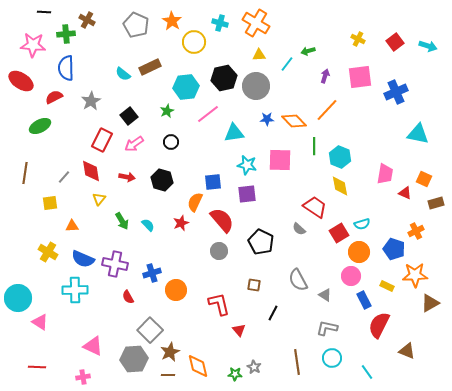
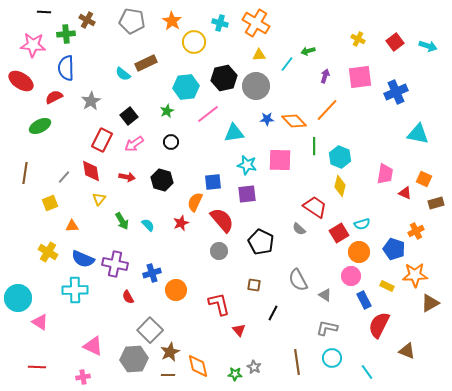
gray pentagon at (136, 25): moved 4 px left, 4 px up; rotated 15 degrees counterclockwise
brown rectangle at (150, 67): moved 4 px left, 4 px up
yellow diamond at (340, 186): rotated 25 degrees clockwise
yellow square at (50, 203): rotated 14 degrees counterclockwise
